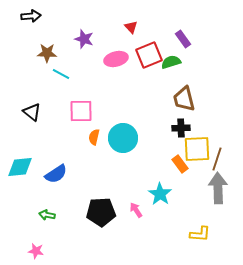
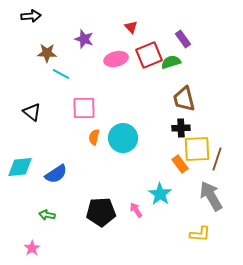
pink square: moved 3 px right, 3 px up
gray arrow: moved 7 px left, 8 px down; rotated 28 degrees counterclockwise
pink star: moved 4 px left, 3 px up; rotated 28 degrees clockwise
